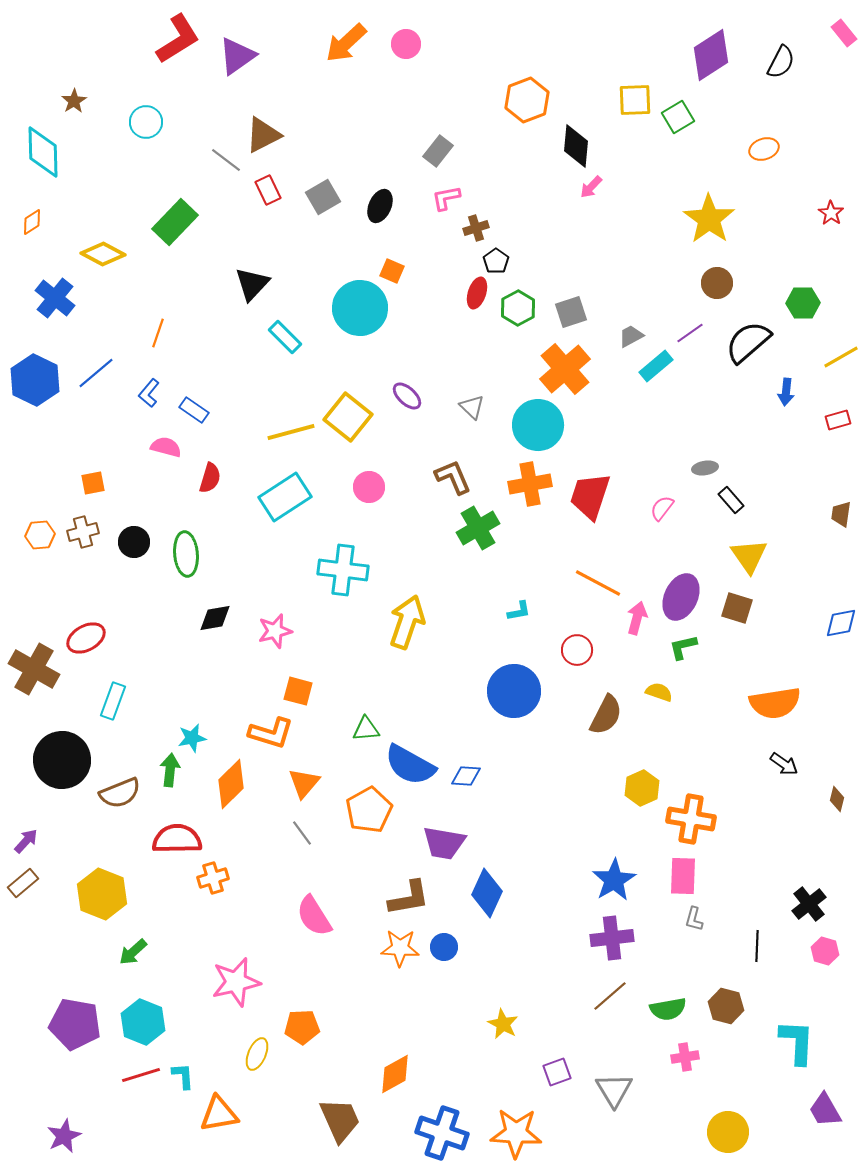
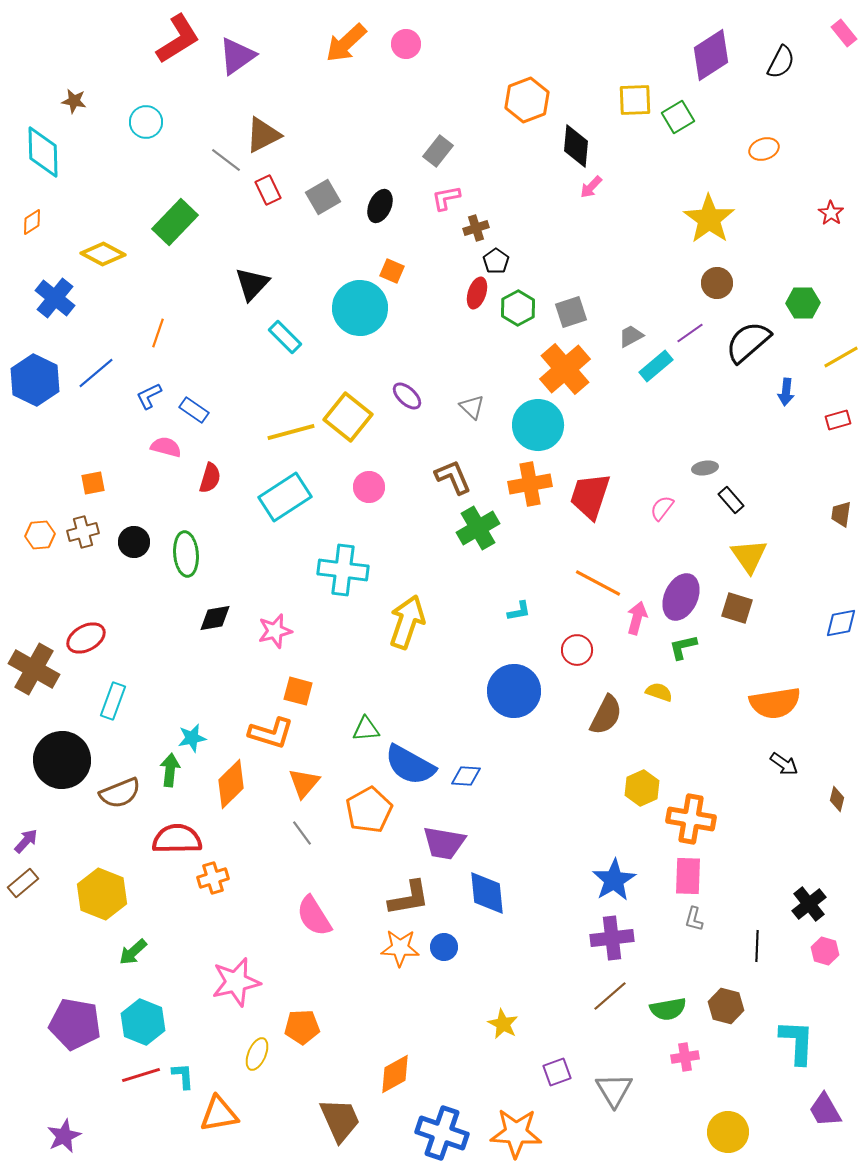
brown star at (74, 101): rotated 30 degrees counterclockwise
blue L-shape at (149, 393): moved 3 px down; rotated 24 degrees clockwise
pink rectangle at (683, 876): moved 5 px right
blue diamond at (487, 893): rotated 30 degrees counterclockwise
